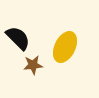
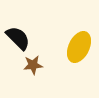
yellow ellipse: moved 14 px right
